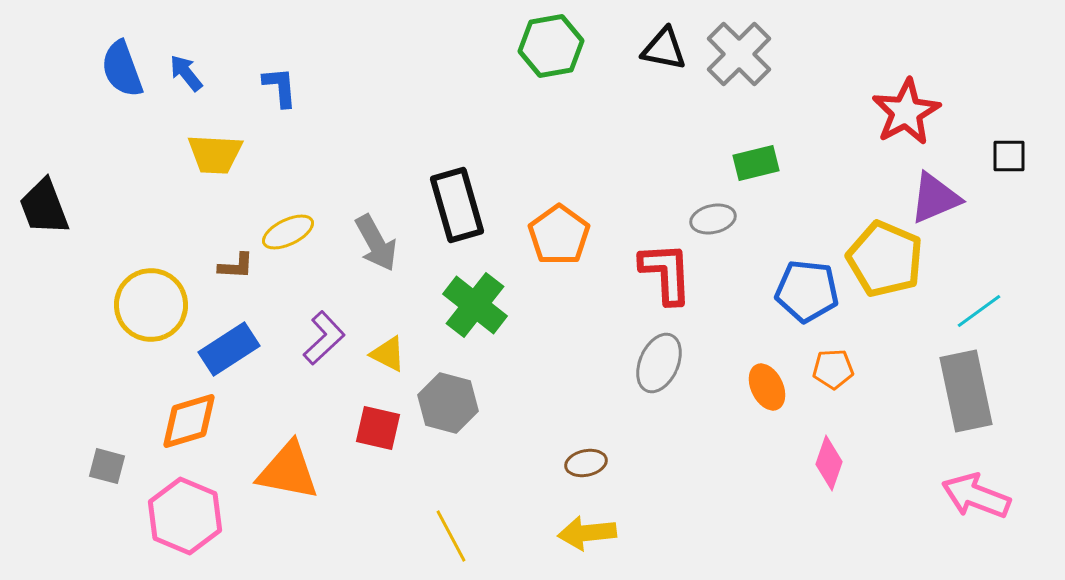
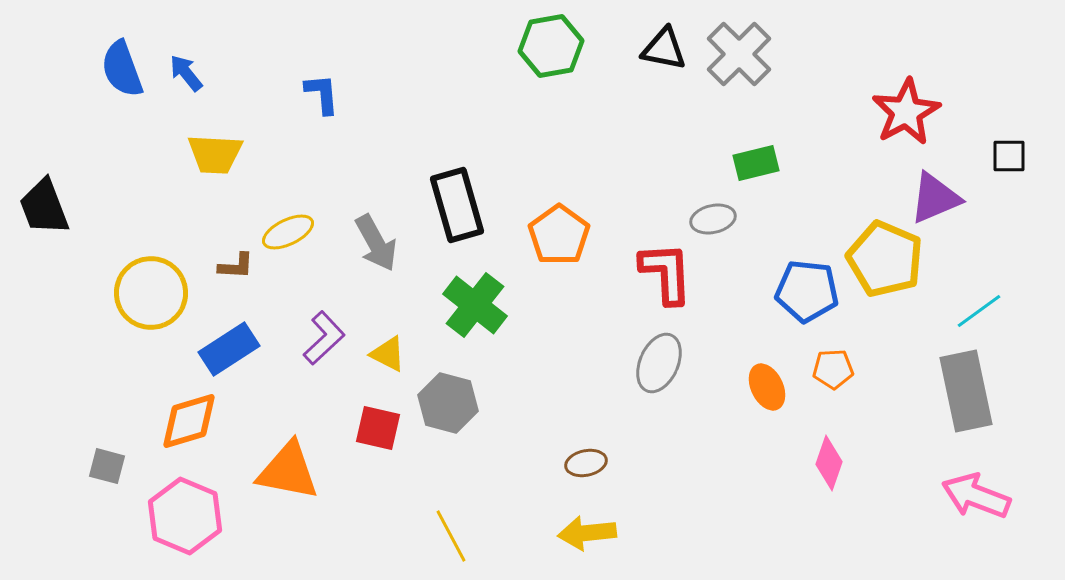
blue L-shape at (280, 87): moved 42 px right, 7 px down
yellow circle at (151, 305): moved 12 px up
